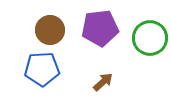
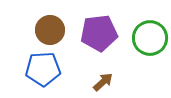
purple pentagon: moved 1 px left, 5 px down
blue pentagon: moved 1 px right
